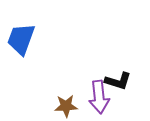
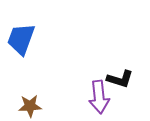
black L-shape: moved 2 px right, 2 px up
brown star: moved 36 px left
